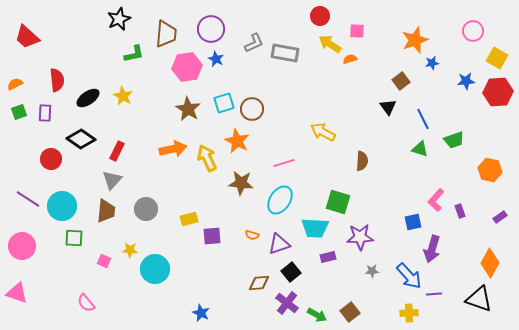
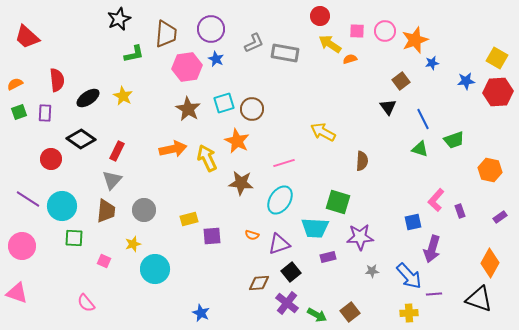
pink circle at (473, 31): moved 88 px left
gray circle at (146, 209): moved 2 px left, 1 px down
yellow star at (130, 250): moved 3 px right, 6 px up; rotated 21 degrees counterclockwise
